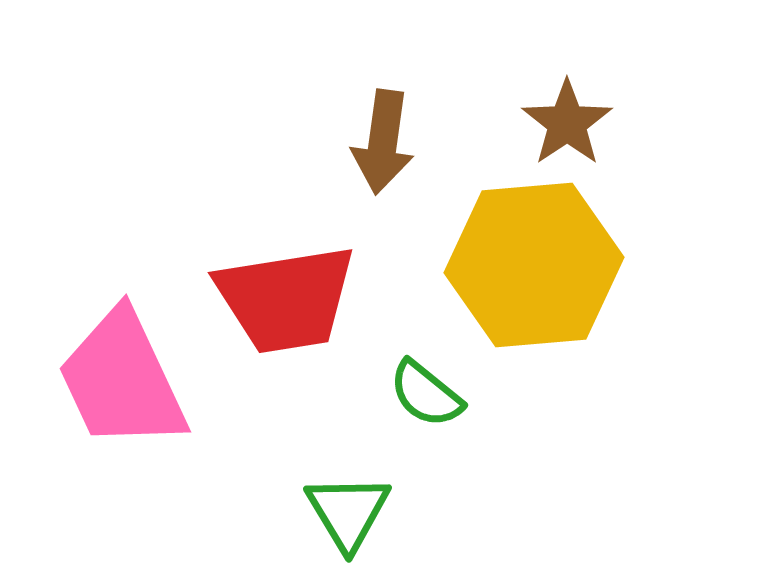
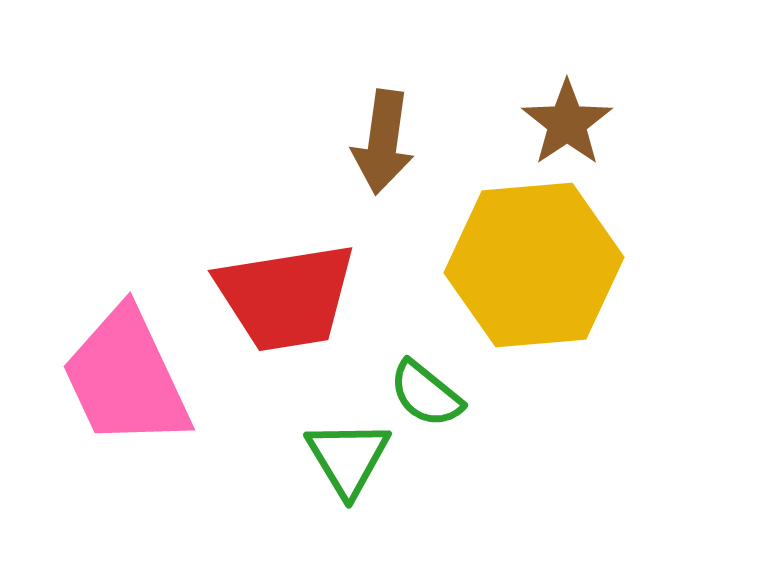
red trapezoid: moved 2 px up
pink trapezoid: moved 4 px right, 2 px up
green triangle: moved 54 px up
